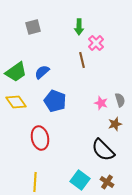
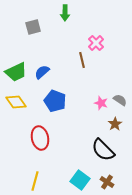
green arrow: moved 14 px left, 14 px up
green trapezoid: rotated 10 degrees clockwise
gray semicircle: rotated 40 degrees counterclockwise
brown star: rotated 16 degrees counterclockwise
yellow line: moved 1 px up; rotated 12 degrees clockwise
